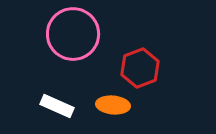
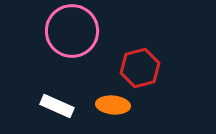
pink circle: moved 1 px left, 3 px up
red hexagon: rotated 6 degrees clockwise
